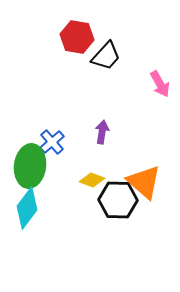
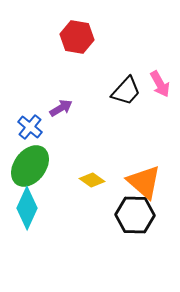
black trapezoid: moved 20 px right, 35 px down
purple arrow: moved 41 px left, 24 px up; rotated 50 degrees clockwise
blue cross: moved 22 px left, 15 px up; rotated 10 degrees counterclockwise
green ellipse: rotated 30 degrees clockwise
yellow diamond: rotated 15 degrees clockwise
black hexagon: moved 17 px right, 15 px down
cyan diamond: rotated 12 degrees counterclockwise
